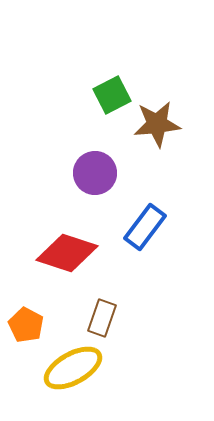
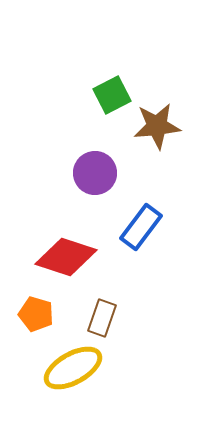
brown star: moved 2 px down
blue rectangle: moved 4 px left
red diamond: moved 1 px left, 4 px down
orange pentagon: moved 10 px right, 11 px up; rotated 12 degrees counterclockwise
